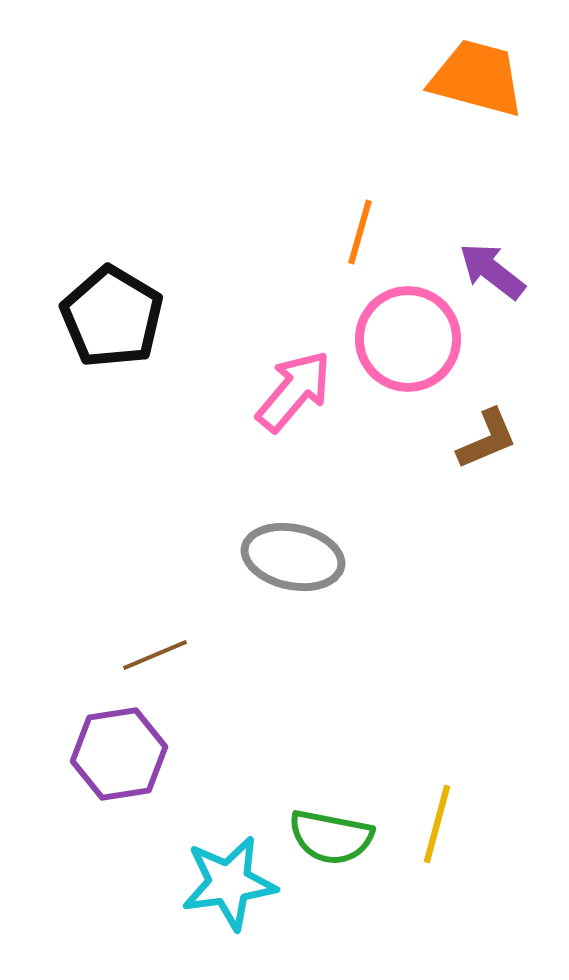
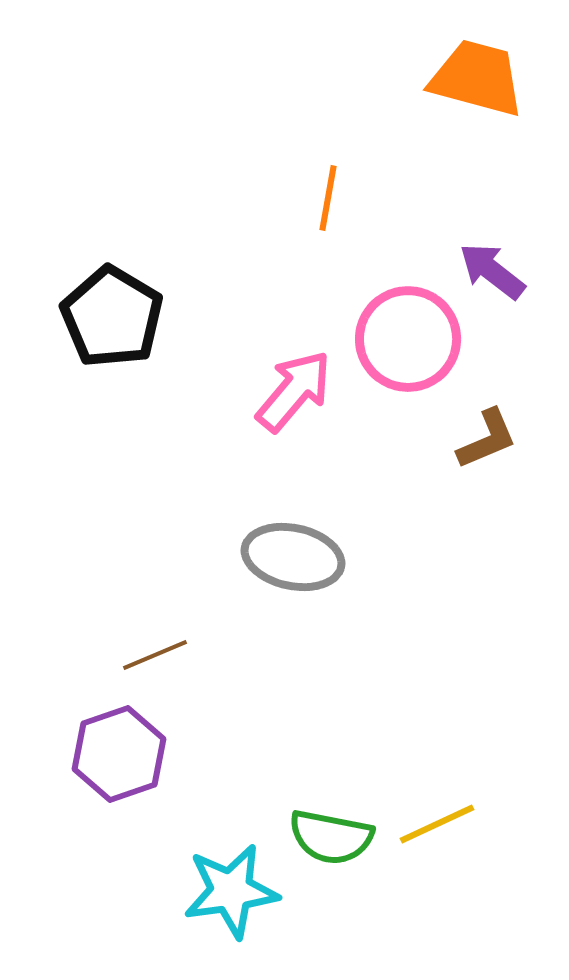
orange line: moved 32 px left, 34 px up; rotated 6 degrees counterclockwise
purple hexagon: rotated 10 degrees counterclockwise
yellow line: rotated 50 degrees clockwise
cyan star: moved 2 px right, 8 px down
